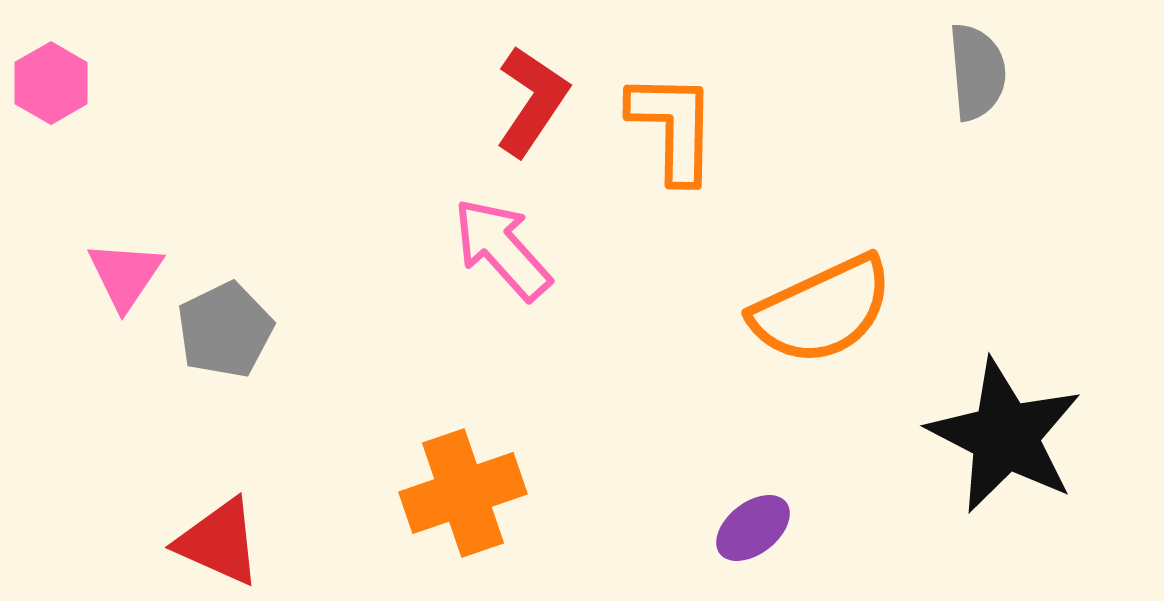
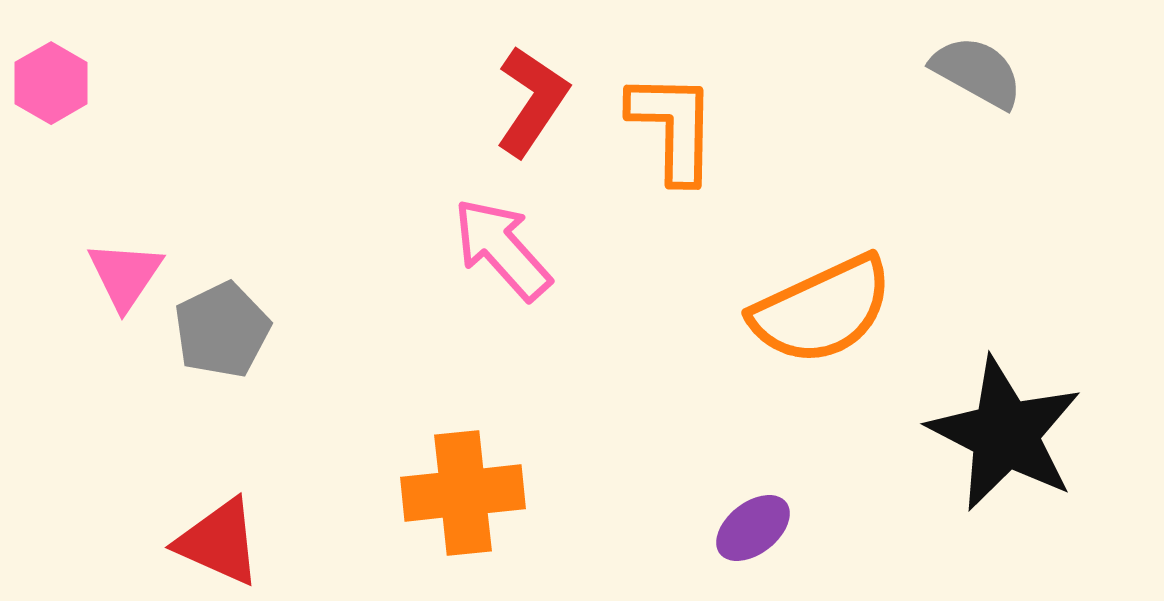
gray semicircle: rotated 56 degrees counterclockwise
gray pentagon: moved 3 px left
black star: moved 2 px up
orange cross: rotated 13 degrees clockwise
